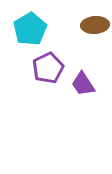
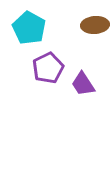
cyan pentagon: moved 1 px left, 1 px up; rotated 12 degrees counterclockwise
